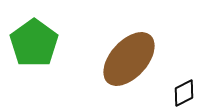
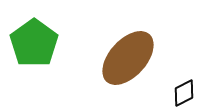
brown ellipse: moved 1 px left, 1 px up
